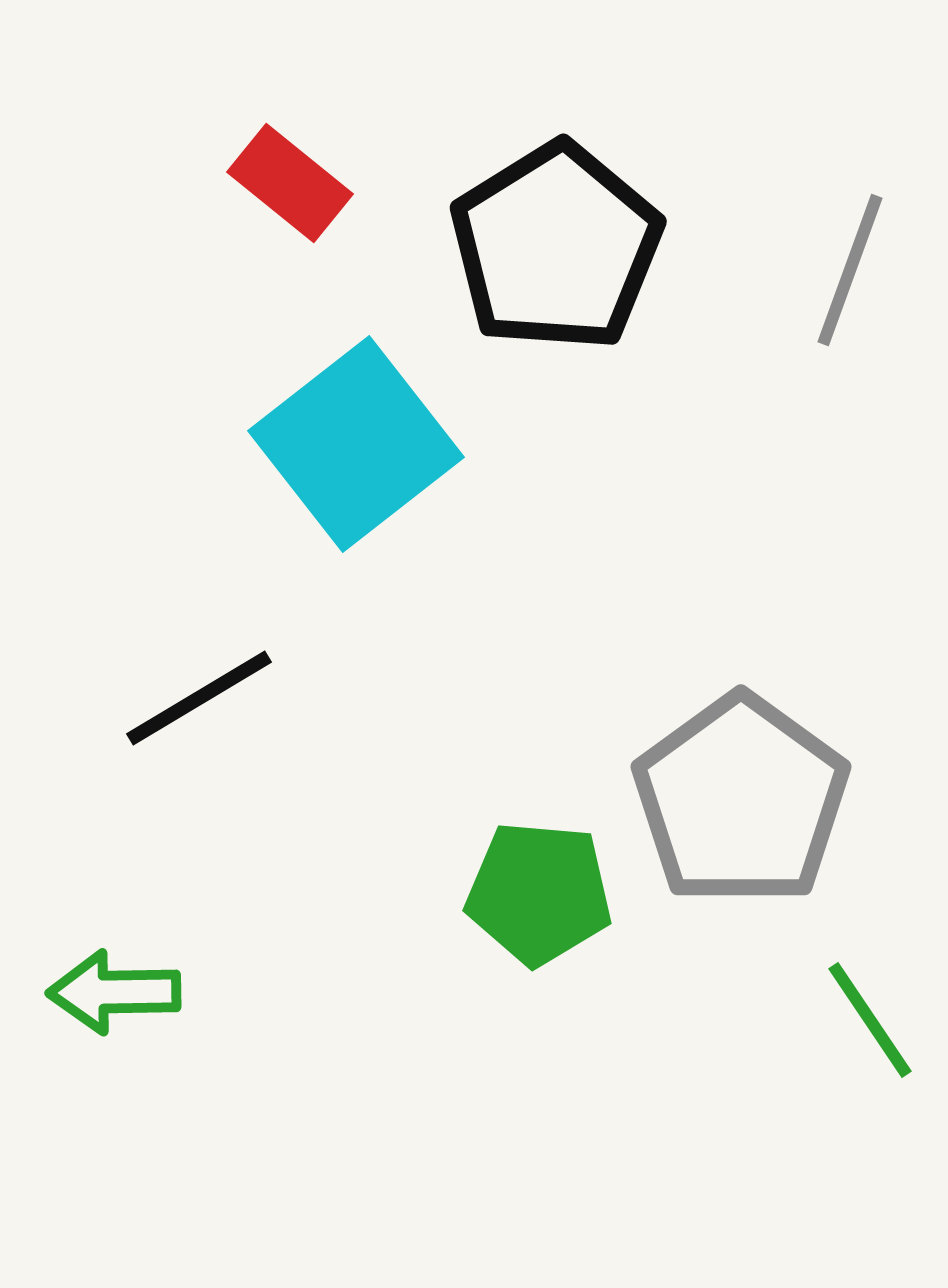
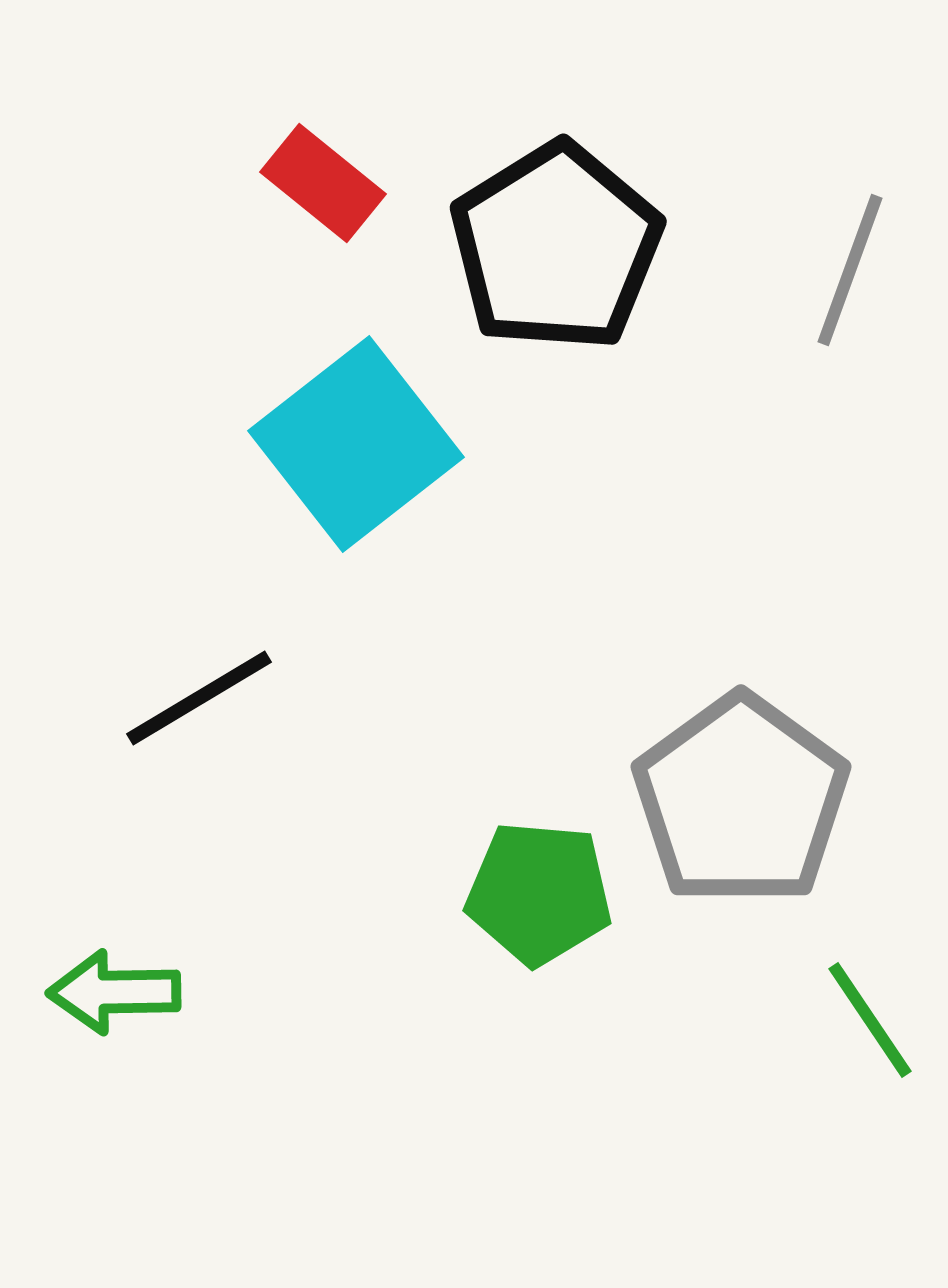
red rectangle: moved 33 px right
